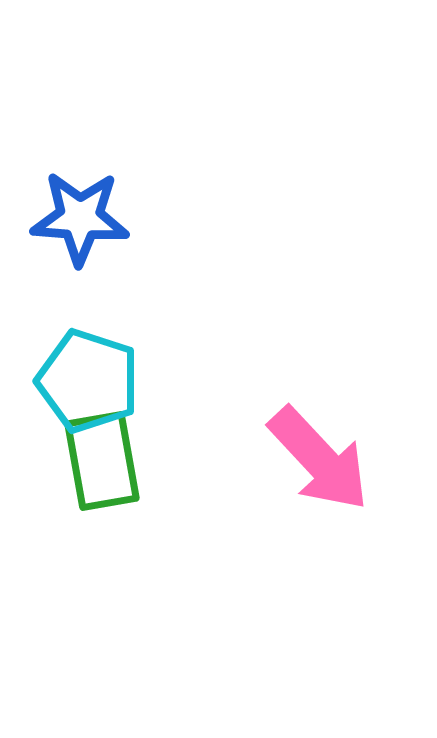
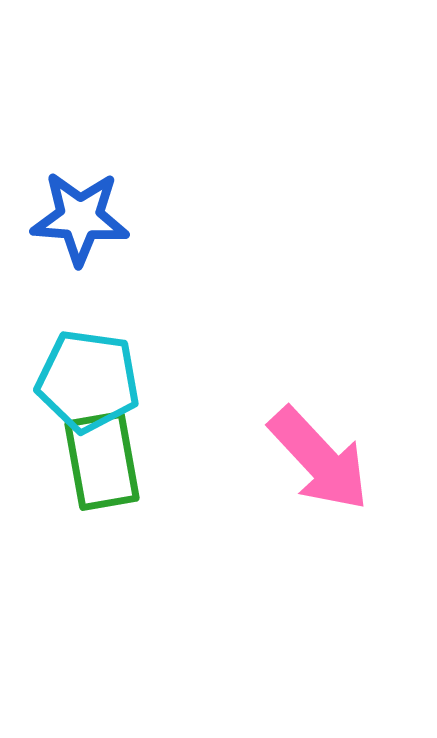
cyan pentagon: rotated 10 degrees counterclockwise
